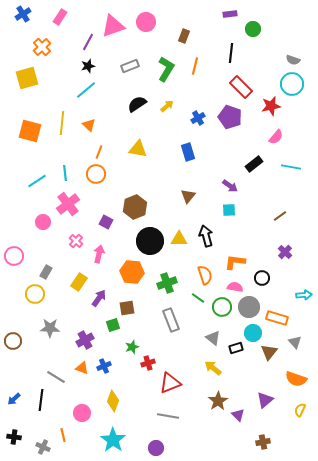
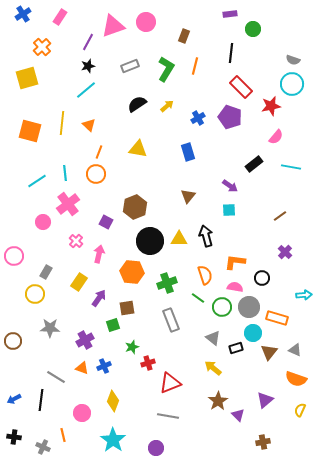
gray triangle at (295, 342): moved 8 px down; rotated 24 degrees counterclockwise
blue arrow at (14, 399): rotated 16 degrees clockwise
